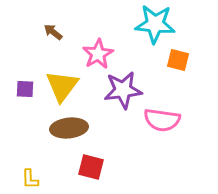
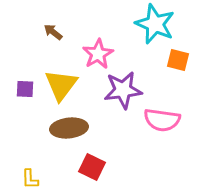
cyan star: rotated 18 degrees clockwise
yellow triangle: moved 1 px left, 1 px up
red square: moved 1 px right; rotated 12 degrees clockwise
